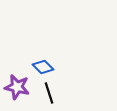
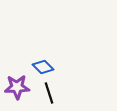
purple star: rotated 15 degrees counterclockwise
